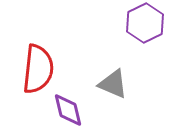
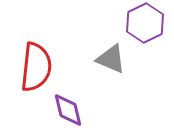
red semicircle: moved 2 px left, 2 px up
gray triangle: moved 2 px left, 25 px up
